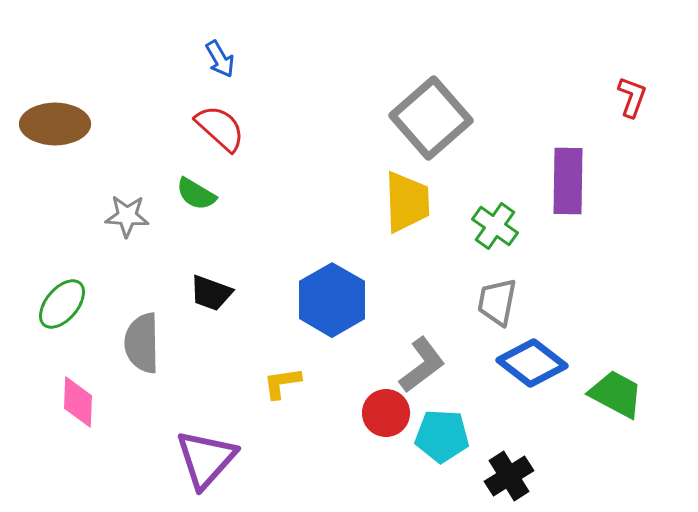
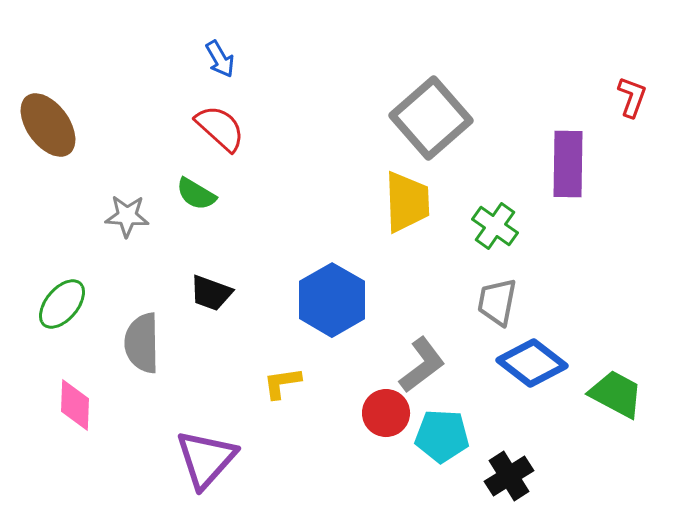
brown ellipse: moved 7 px left, 1 px down; rotated 54 degrees clockwise
purple rectangle: moved 17 px up
pink diamond: moved 3 px left, 3 px down
